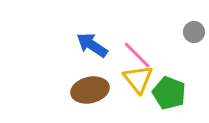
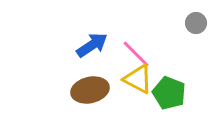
gray circle: moved 2 px right, 9 px up
blue arrow: rotated 112 degrees clockwise
pink line: moved 1 px left, 1 px up
yellow triangle: rotated 24 degrees counterclockwise
